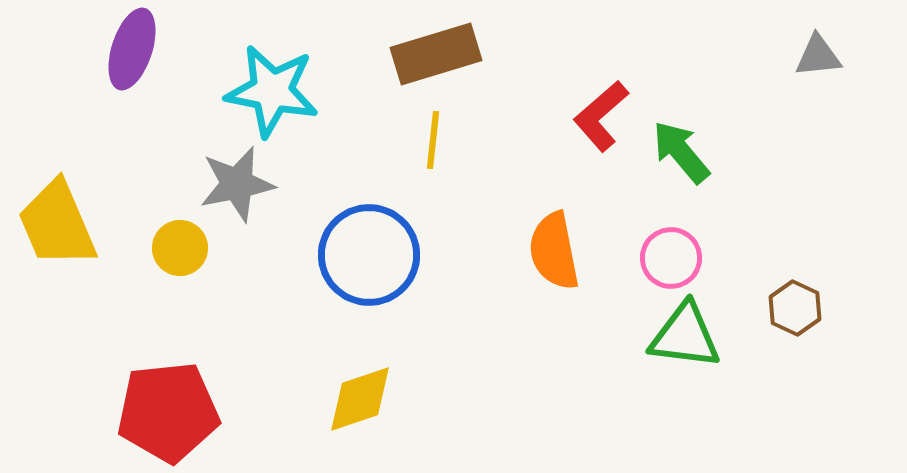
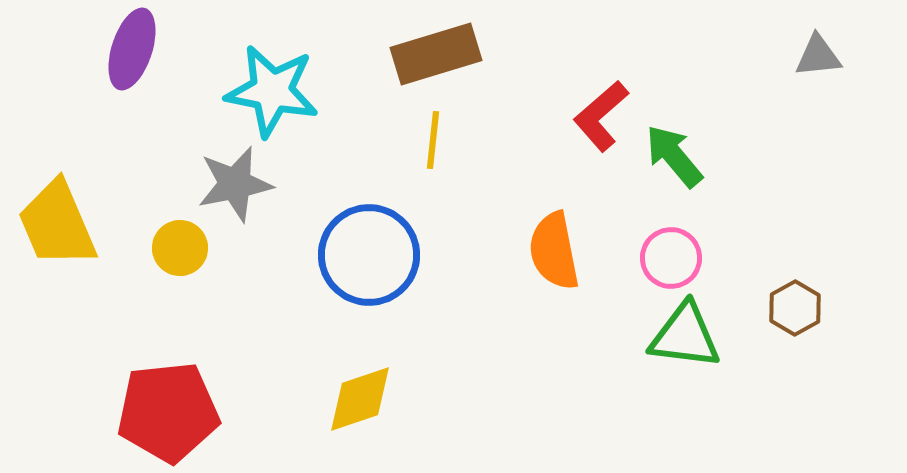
green arrow: moved 7 px left, 4 px down
gray star: moved 2 px left
brown hexagon: rotated 6 degrees clockwise
